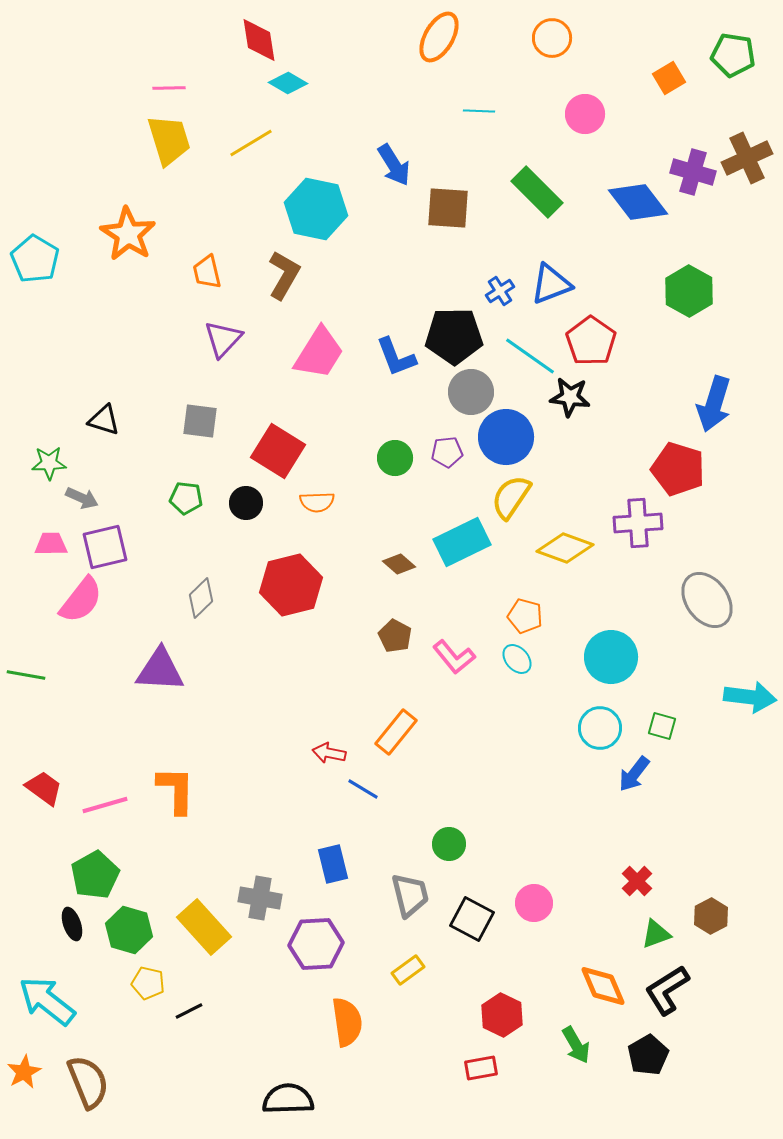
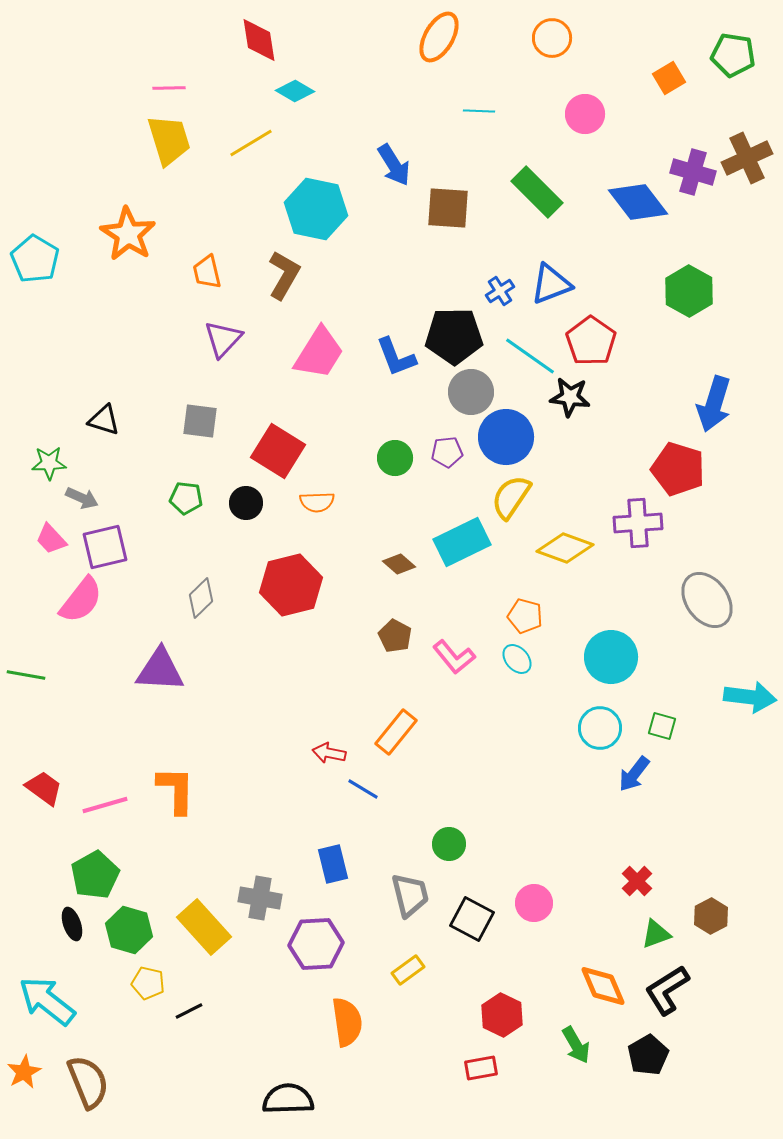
cyan diamond at (288, 83): moved 7 px right, 8 px down
pink trapezoid at (51, 544): moved 5 px up; rotated 132 degrees counterclockwise
